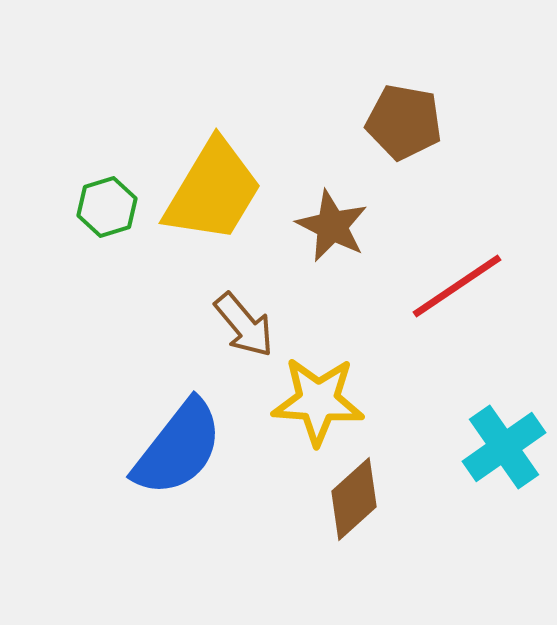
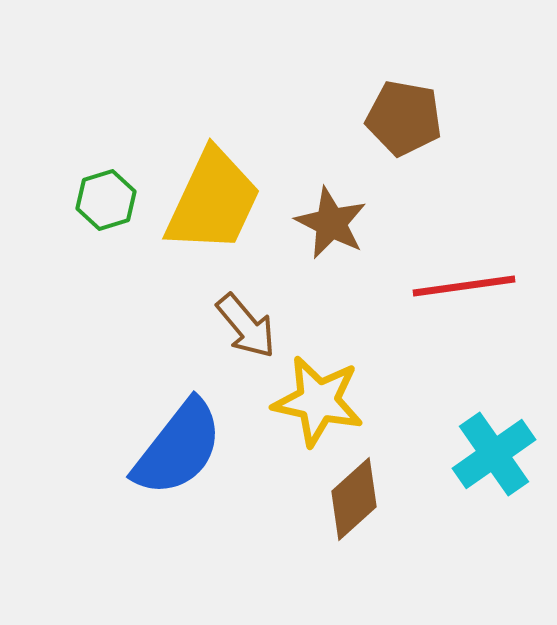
brown pentagon: moved 4 px up
yellow trapezoid: moved 10 px down; rotated 6 degrees counterclockwise
green hexagon: moved 1 px left, 7 px up
brown star: moved 1 px left, 3 px up
red line: moved 7 px right; rotated 26 degrees clockwise
brown arrow: moved 2 px right, 1 px down
yellow star: rotated 8 degrees clockwise
cyan cross: moved 10 px left, 7 px down
